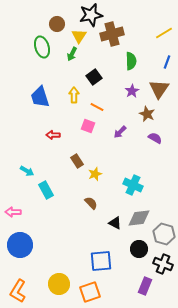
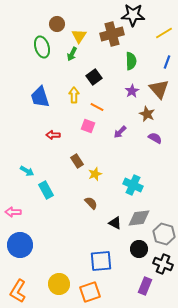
black star: moved 42 px right; rotated 15 degrees clockwise
brown triangle: rotated 15 degrees counterclockwise
